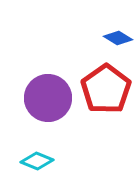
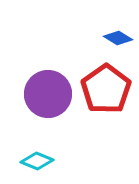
purple circle: moved 4 px up
